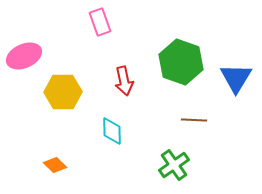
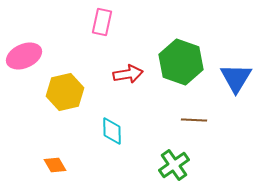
pink rectangle: moved 2 px right; rotated 32 degrees clockwise
red arrow: moved 4 px right, 7 px up; rotated 88 degrees counterclockwise
yellow hexagon: moved 2 px right; rotated 12 degrees counterclockwise
orange diamond: rotated 15 degrees clockwise
